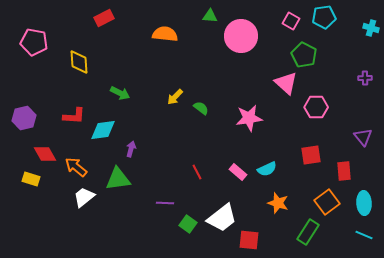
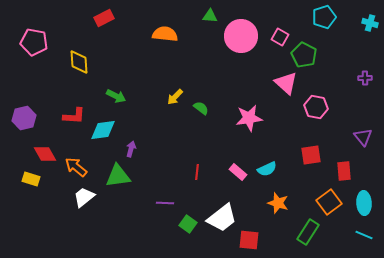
cyan pentagon at (324, 17): rotated 10 degrees counterclockwise
pink square at (291, 21): moved 11 px left, 16 px down
cyan cross at (371, 28): moved 1 px left, 5 px up
green arrow at (120, 93): moved 4 px left, 3 px down
pink hexagon at (316, 107): rotated 10 degrees clockwise
red line at (197, 172): rotated 35 degrees clockwise
green triangle at (118, 179): moved 3 px up
orange square at (327, 202): moved 2 px right
